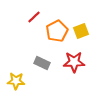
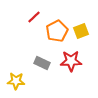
red star: moved 3 px left, 1 px up
